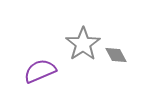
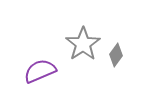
gray diamond: rotated 65 degrees clockwise
